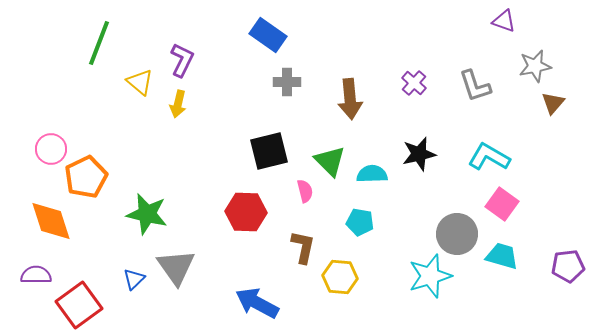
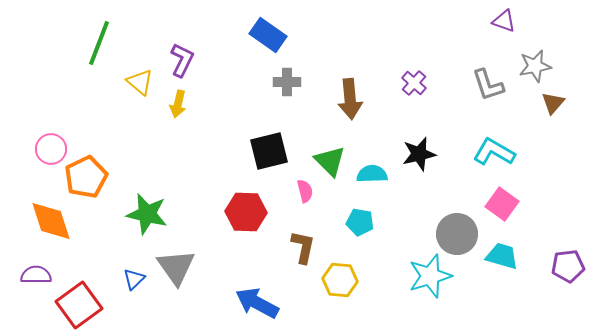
gray L-shape: moved 13 px right, 1 px up
cyan L-shape: moved 5 px right, 5 px up
yellow hexagon: moved 3 px down
